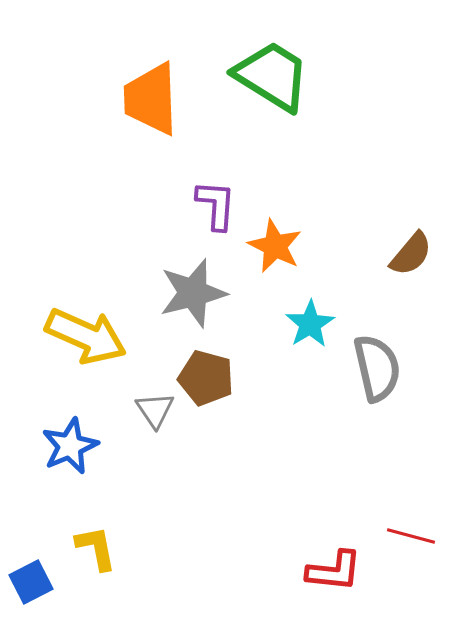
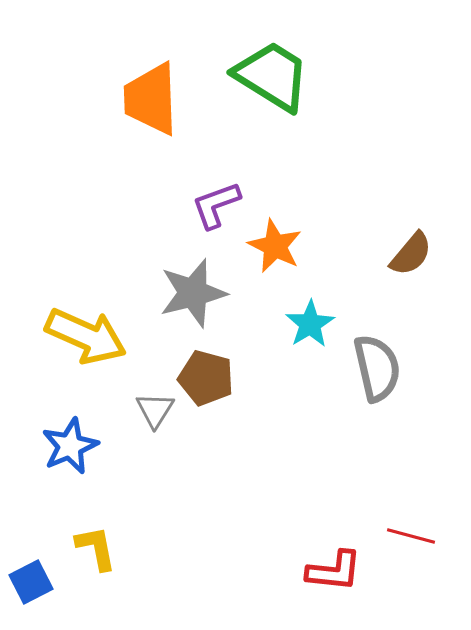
purple L-shape: rotated 114 degrees counterclockwise
gray triangle: rotated 6 degrees clockwise
